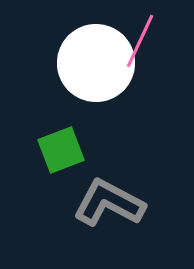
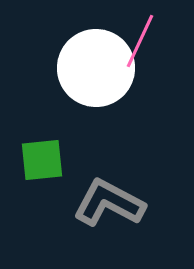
white circle: moved 5 px down
green square: moved 19 px left, 10 px down; rotated 15 degrees clockwise
